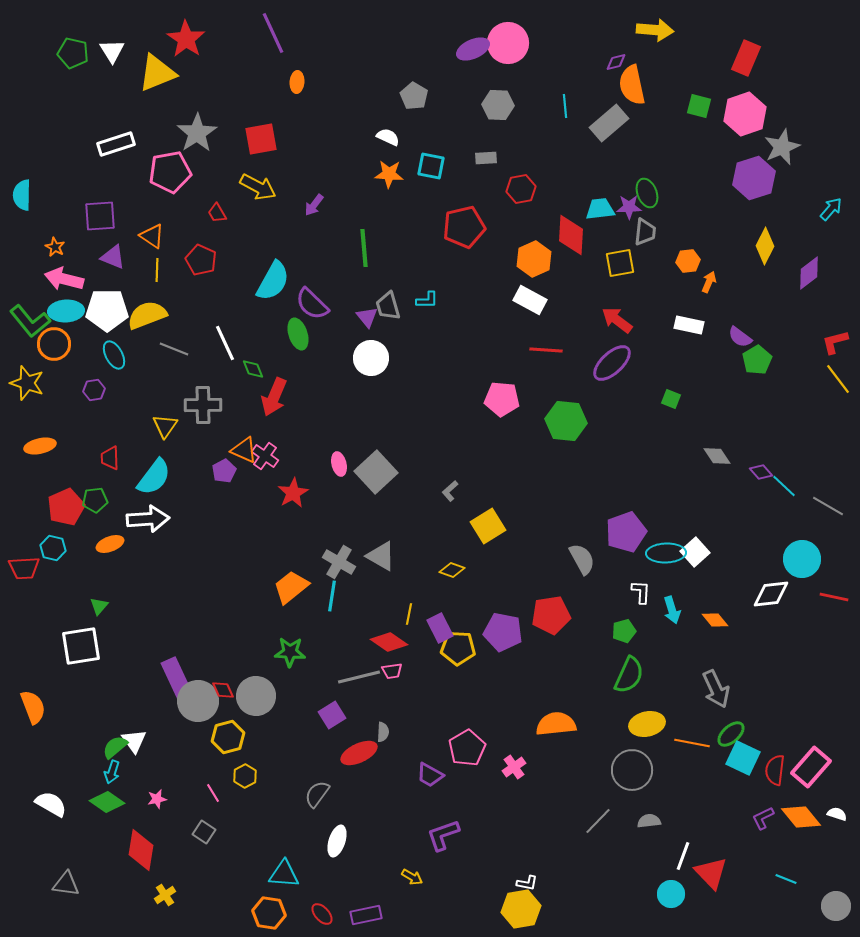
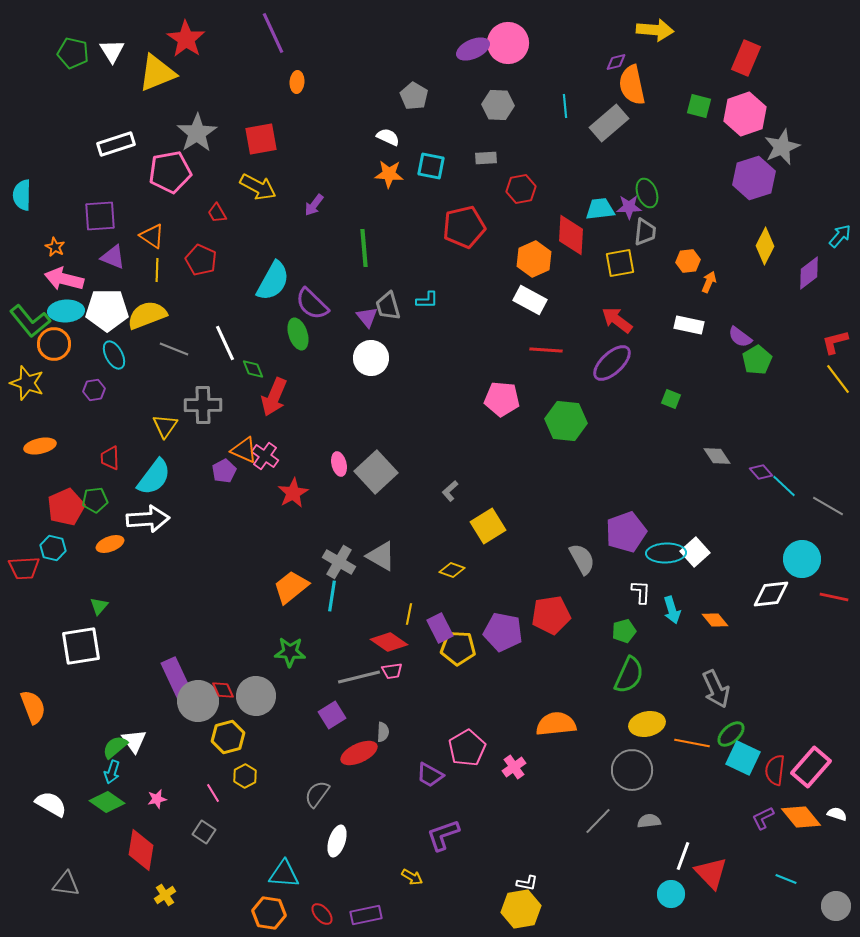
cyan arrow at (831, 209): moved 9 px right, 27 px down
